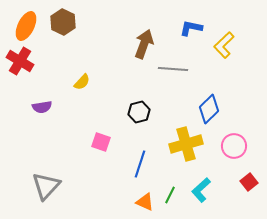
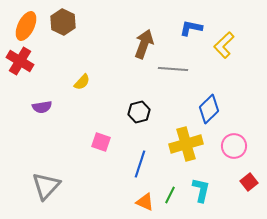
cyan L-shape: rotated 145 degrees clockwise
